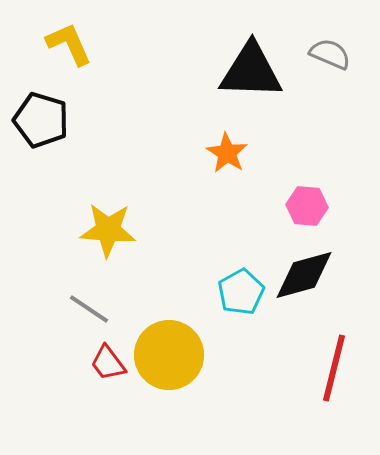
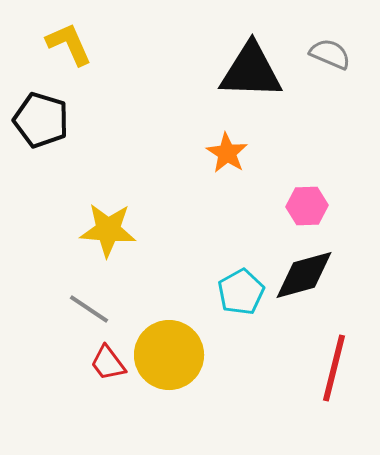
pink hexagon: rotated 6 degrees counterclockwise
